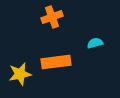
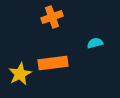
orange rectangle: moved 3 px left, 1 px down
yellow star: rotated 15 degrees counterclockwise
